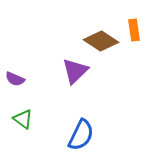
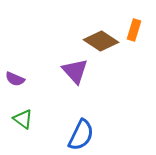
orange rectangle: rotated 25 degrees clockwise
purple triangle: rotated 28 degrees counterclockwise
